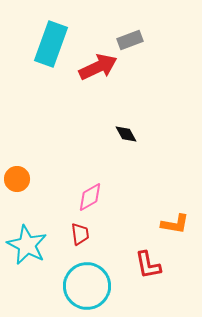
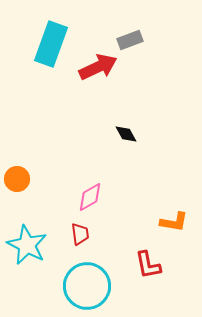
orange L-shape: moved 1 px left, 2 px up
